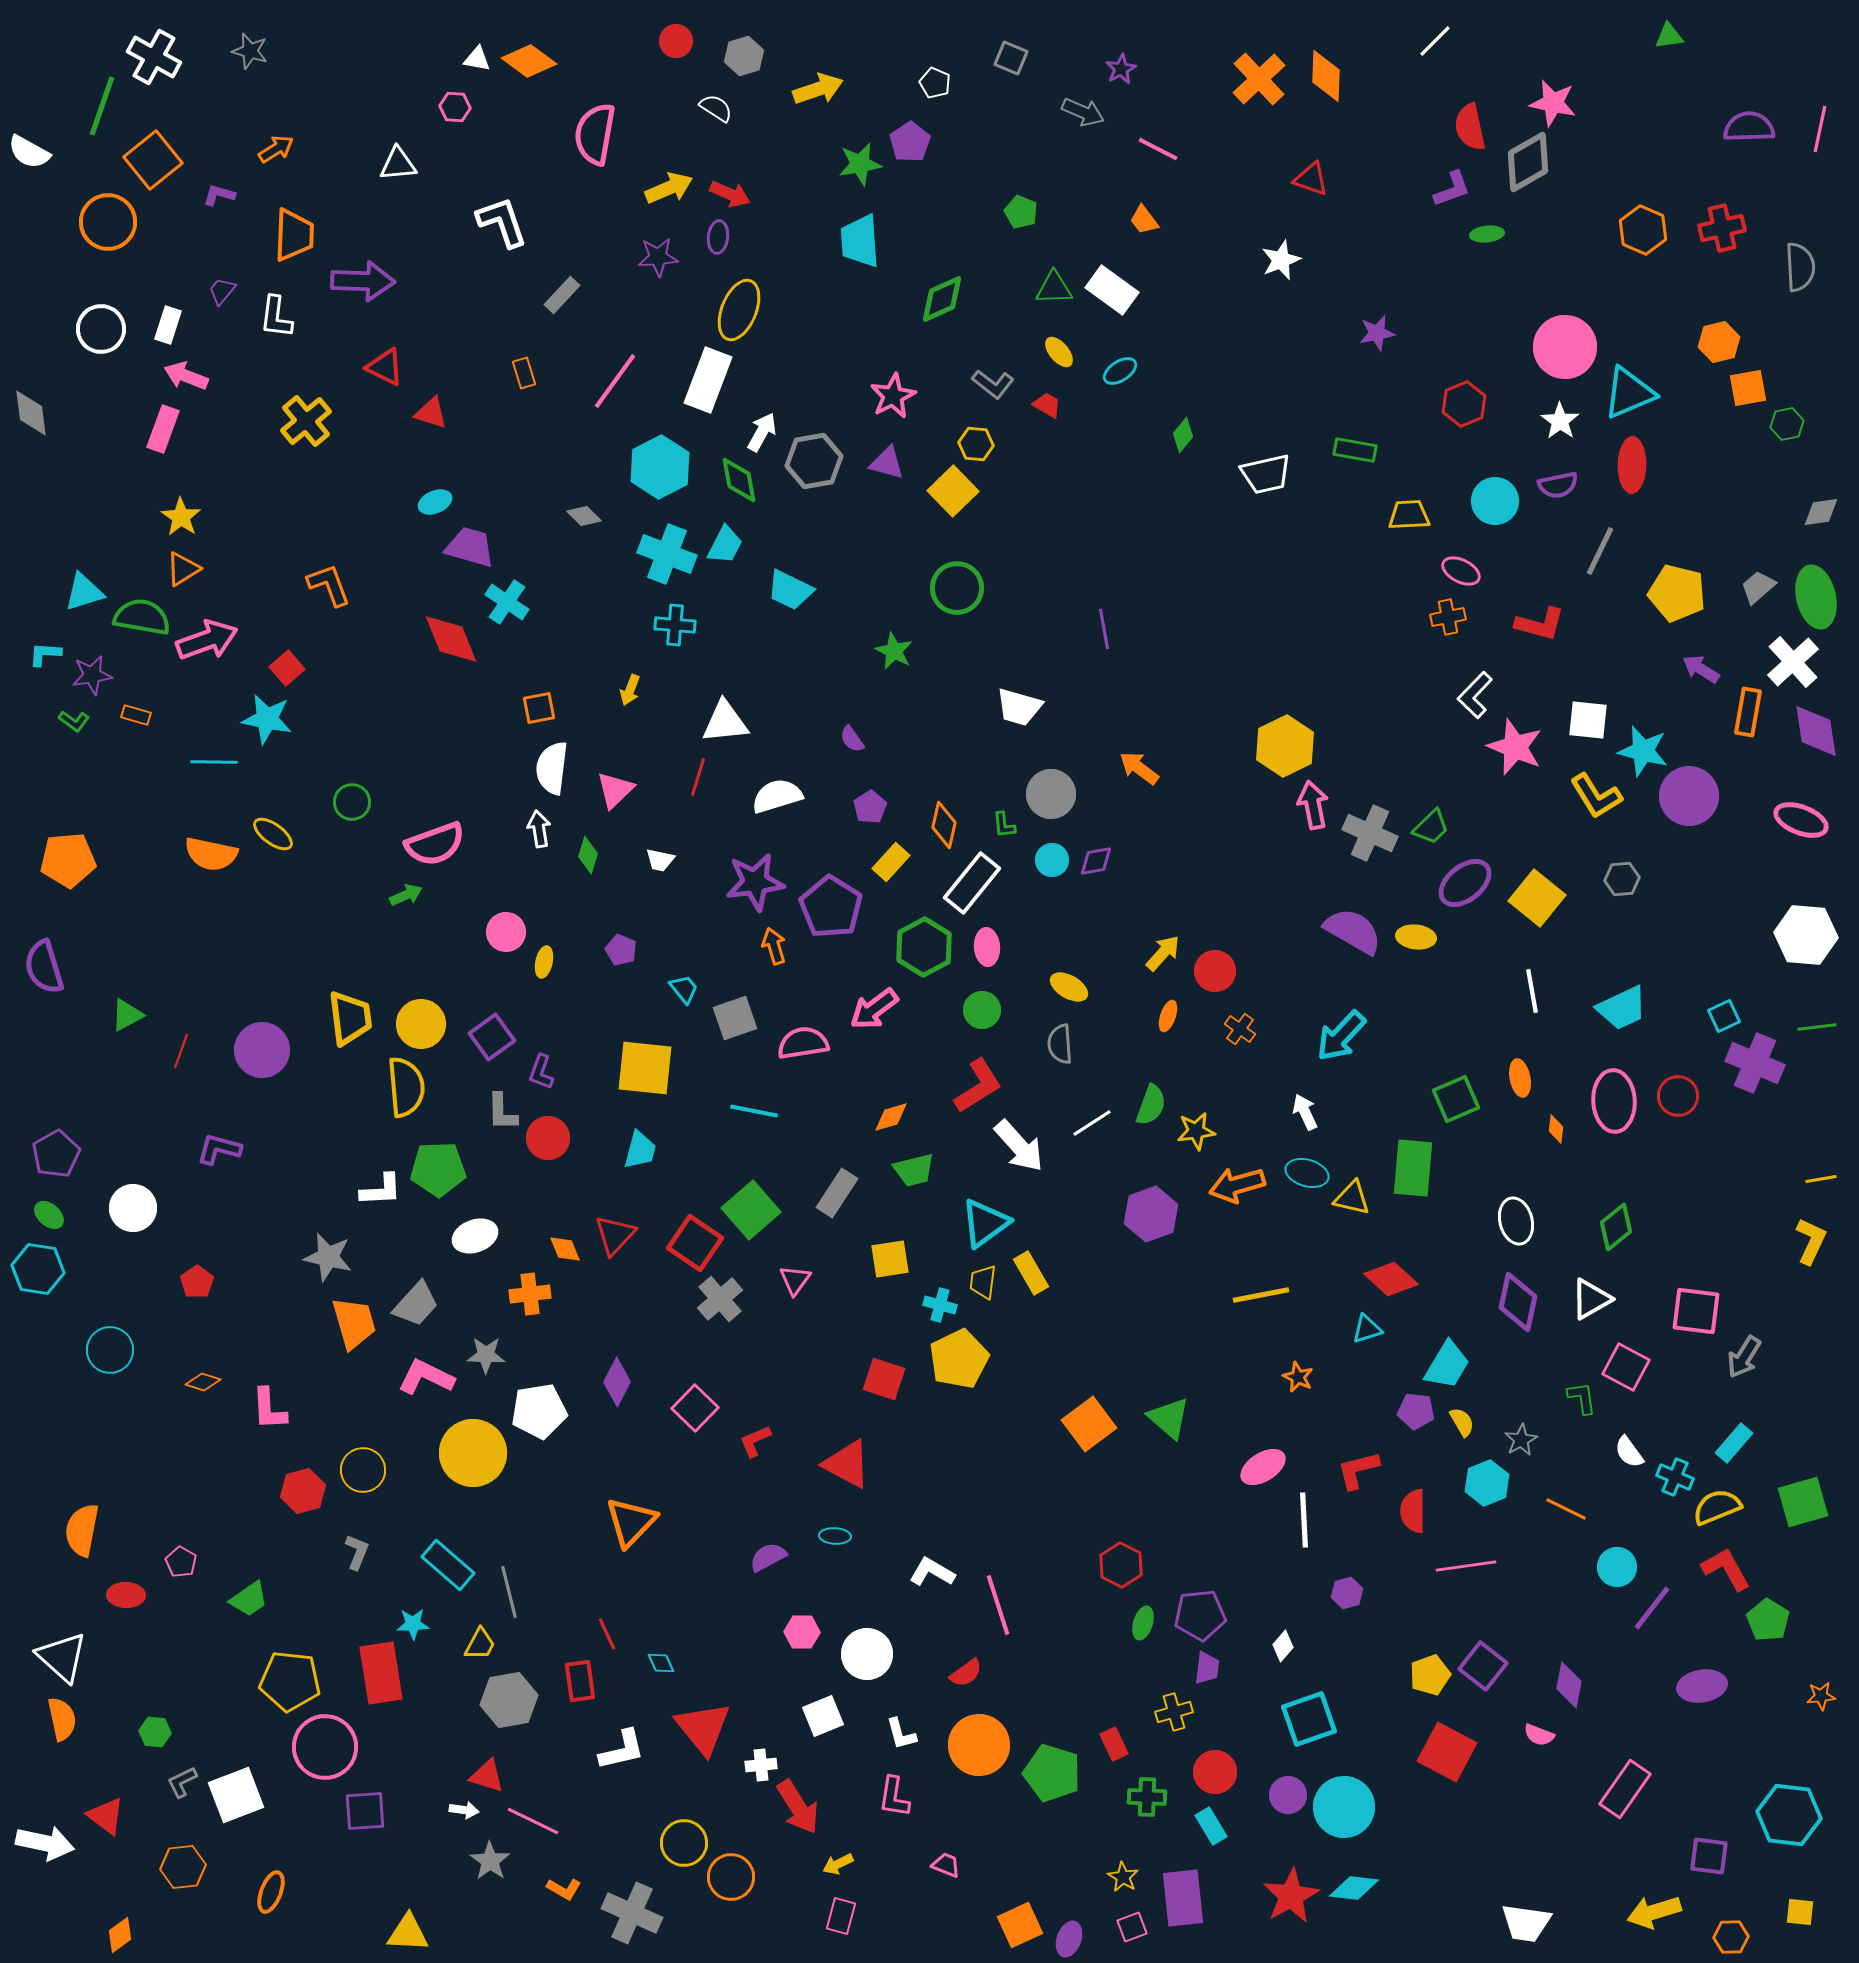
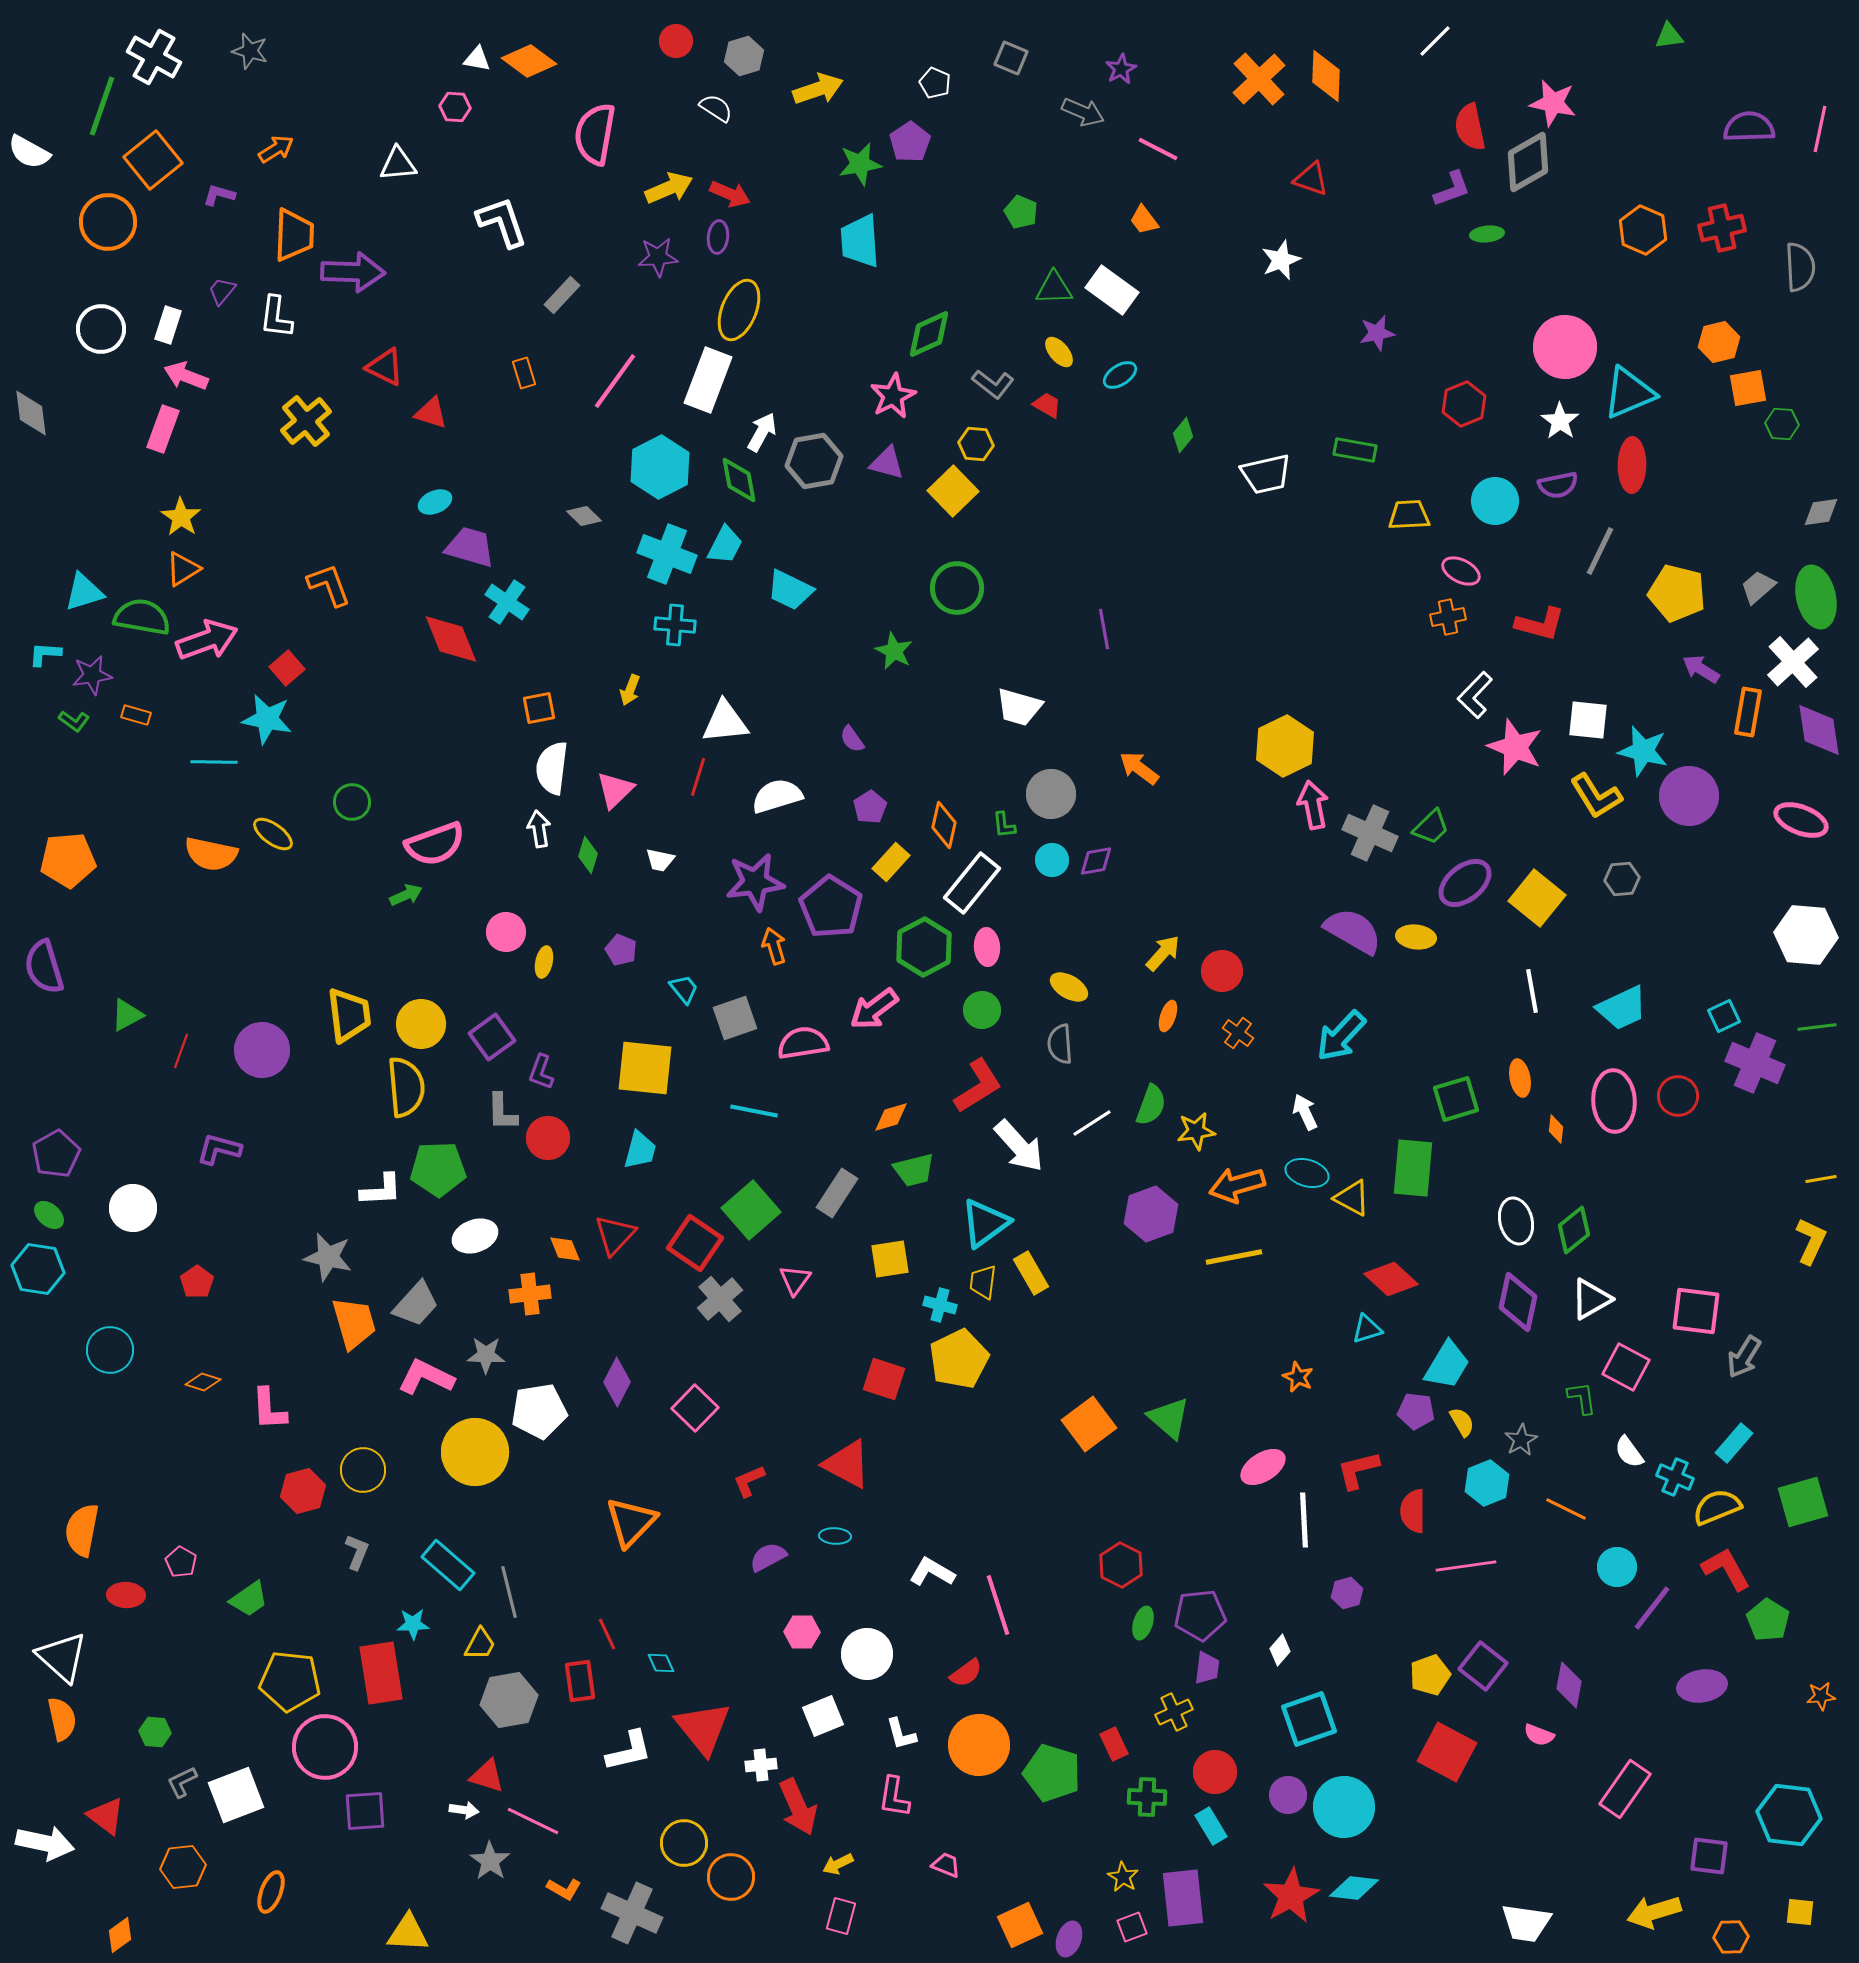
purple arrow at (363, 281): moved 10 px left, 9 px up
green diamond at (942, 299): moved 13 px left, 35 px down
cyan ellipse at (1120, 371): moved 4 px down
green hexagon at (1787, 424): moved 5 px left; rotated 16 degrees clockwise
purple diamond at (1816, 731): moved 3 px right, 1 px up
red circle at (1215, 971): moved 7 px right
yellow trapezoid at (350, 1018): moved 1 px left, 3 px up
orange cross at (1240, 1029): moved 2 px left, 4 px down
green square at (1456, 1099): rotated 6 degrees clockwise
yellow triangle at (1352, 1198): rotated 15 degrees clockwise
green diamond at (1616, 1227): moved 42 px left, 3 px down
yellow line at (1261, 1295): moved 27 px left, 38 px up
red L-shape at (755, 1441): moved 6 px left, 40 px down
yellow circle at (473, 1453): moved 2 px right, 1 px up
white diamond at (1283, 1646): moved 3 px left, 4 px down
yellow cross at (1174, 1712): rotated 9 degrees counterclockwise
white L-shape at (622, 1750): moved 7 px right, 1 px down
red arrow at (798, 1807): rotated 8 degrees clockwise
